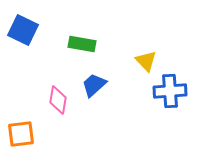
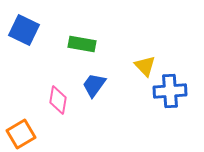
blue square: moved 1 px right
yellow triangle: moved 1 px left, 5 px down
blue trapezoid: rotated 12 degrees counterclockwise
orange square: rotated 24 degrees counterclockwise
